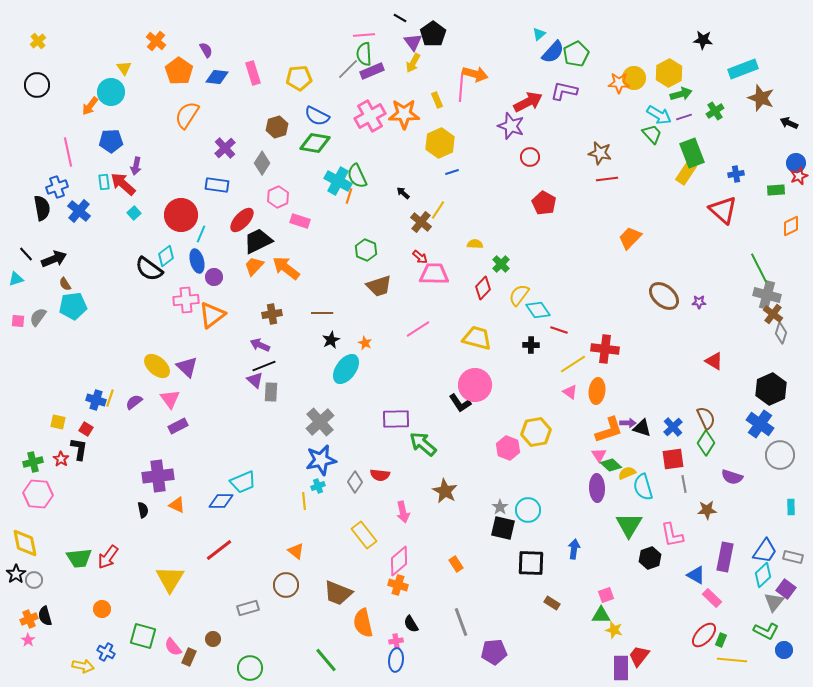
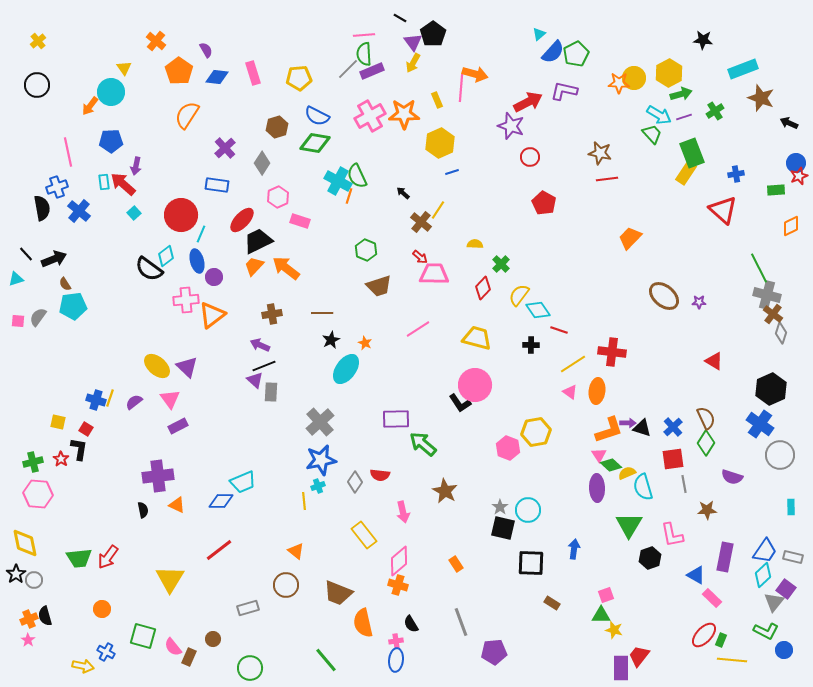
red cross at (605, 349): moved 7 px right, 3 px down
